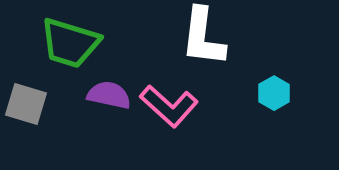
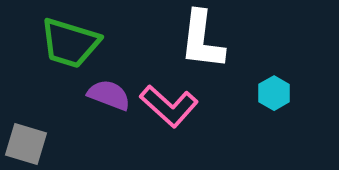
white L-shape: moved 1 px left, 3 px down
purple semicircle: rotated 9 degrees clockwise
gray square: moved 40 px down
